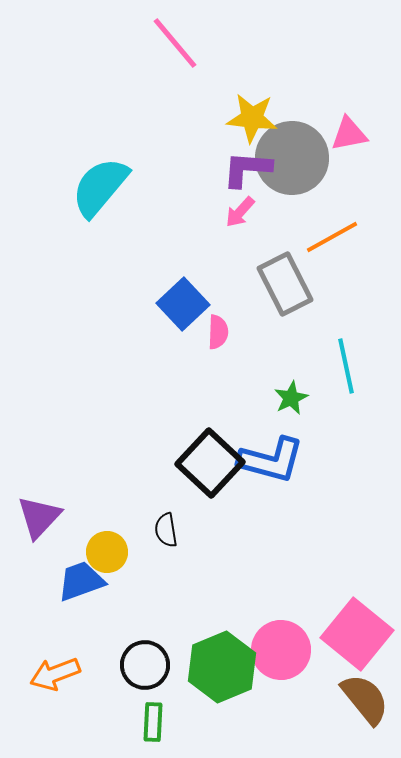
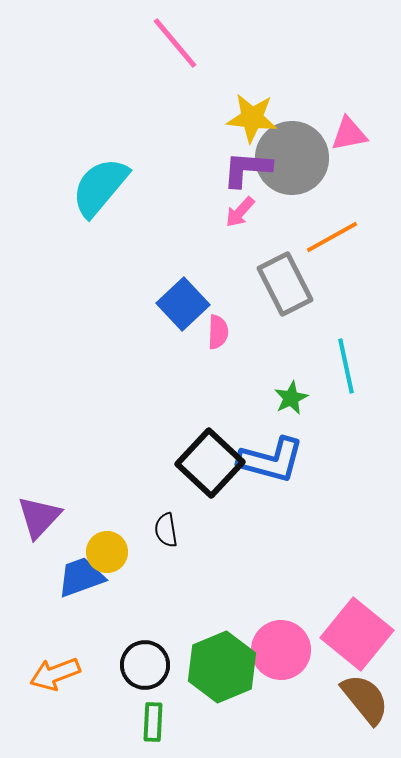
blue trapezoid: moved 4 px up
